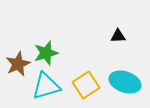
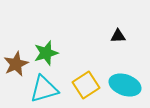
brown star: moved 2 px left
cyan ellipse: moved 3 px down
cyan triangle: moved 2 px left, 3 px down
